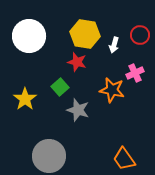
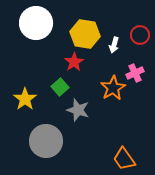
white circle: moved 7 px right, 13 px up
red star: moved 3 px left; rotated 24 degrees clockwise
orange star: moved 1 px right, 2 px up; rotated 30 degrees clockwise
gray circle: moved 3 px left, 15 px up
